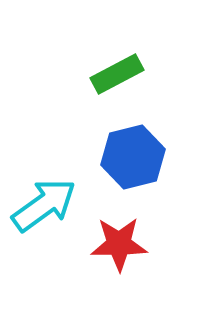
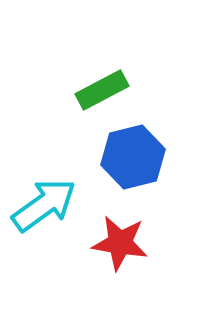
green rectangle: moved 15 px left, 16 px down
red star: moved 1 px right, 1 px up; rotated 10 degrees clockwise
